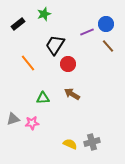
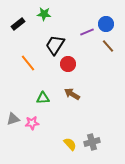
green star: rotated 24 degrees clockwise
yellow semicircle: rotated 24 degrees clockwise
